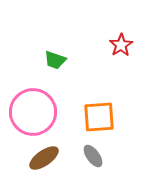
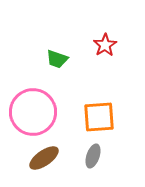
red star: moved 16 px left
green trapezoid: moved 2 px right, 1 px up
gray ellipse: rotated 55 degrees clockwise
